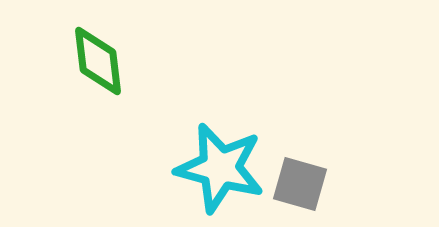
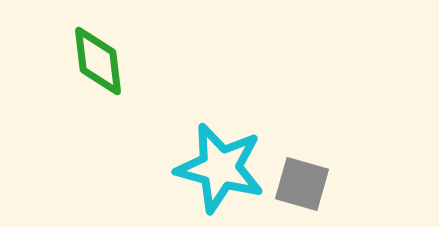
gray square: moved 2 px right
